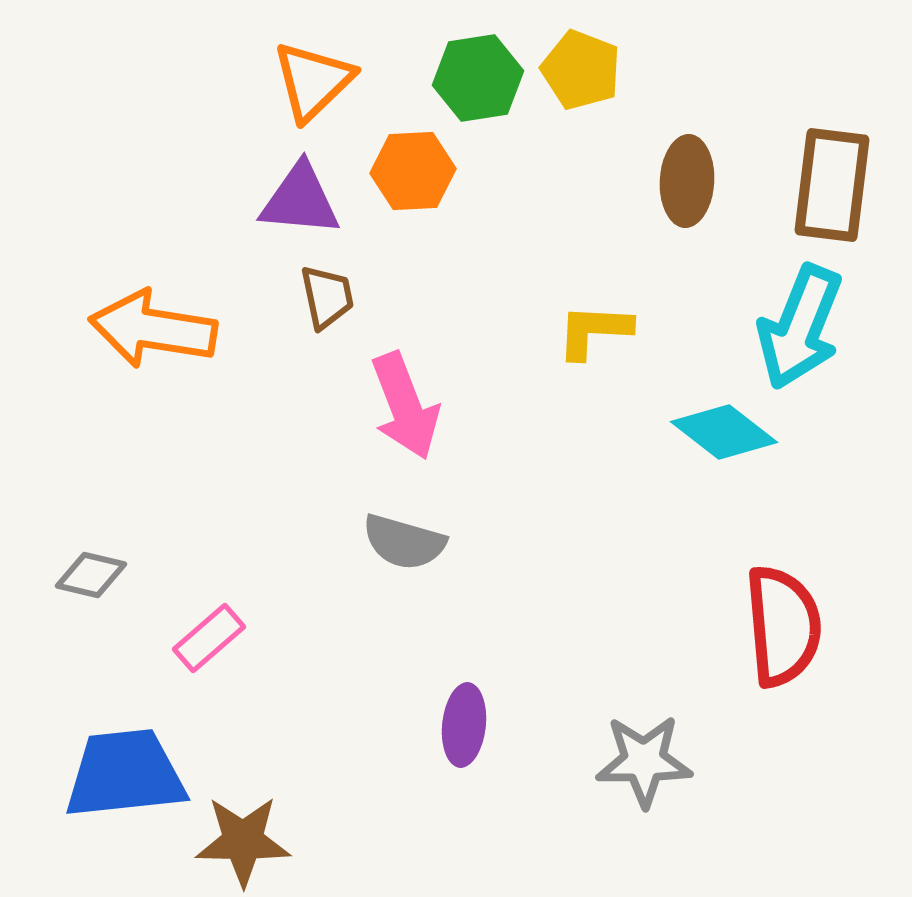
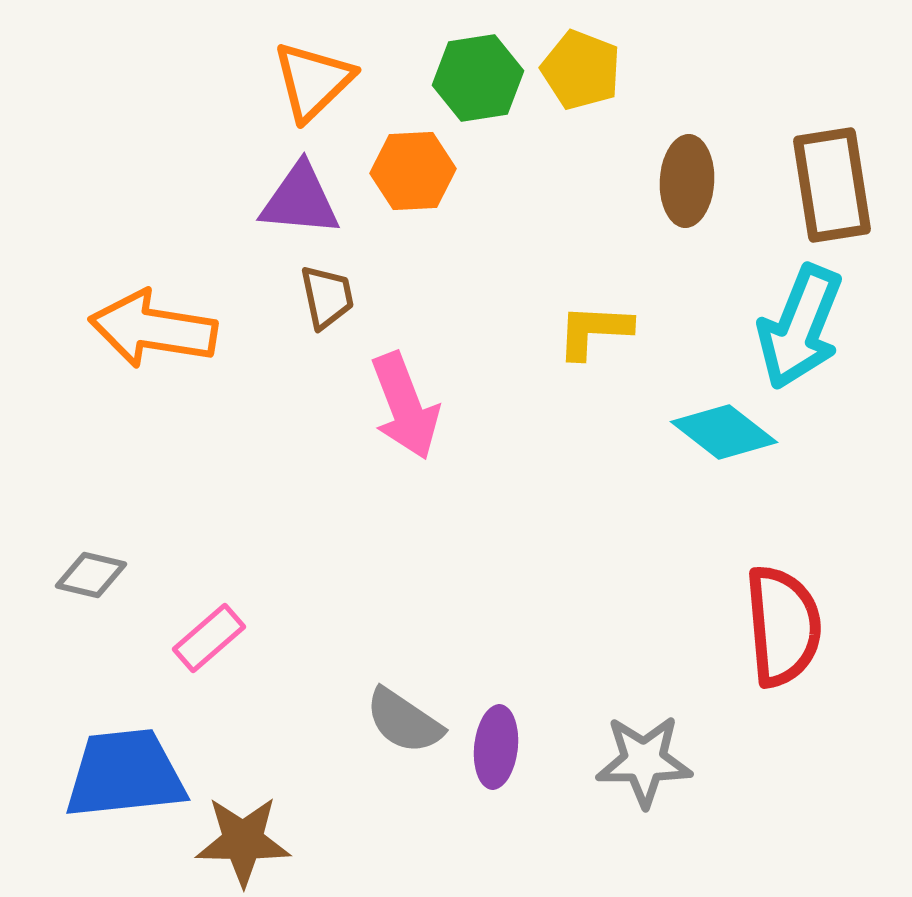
brown rectangle: rotated 16 degrees counterclockwise
gray semicircle: moved 179 px down; rotated 18 degrees clockwise
purple ellipse: moved 32 px right, 22 px down
